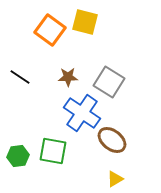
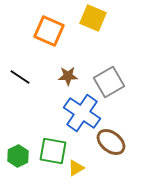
yellow square: moved 8 px right, 4 px up; rotated 8 degrees clockwise
orange square: moved 1 px left, 1 px down; rotated 12 degrees counterclockwise
brown star: moved 1 px up
gray square: rotated 28 degrees clockwise
brown ellipse: moved 1 px left, 2 px down
green hexagon: rotated 20 degrees counterclockwise
yellow triangle: moved 39 px left, 11 px up
